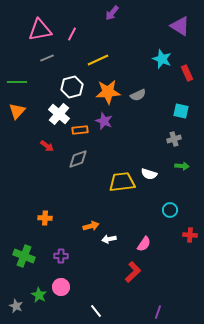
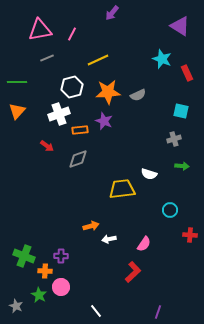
white cross: rotated 30 degrees clockwise
yellow trapezoid: moved 7 px down
orange cross: moved 53 px down
